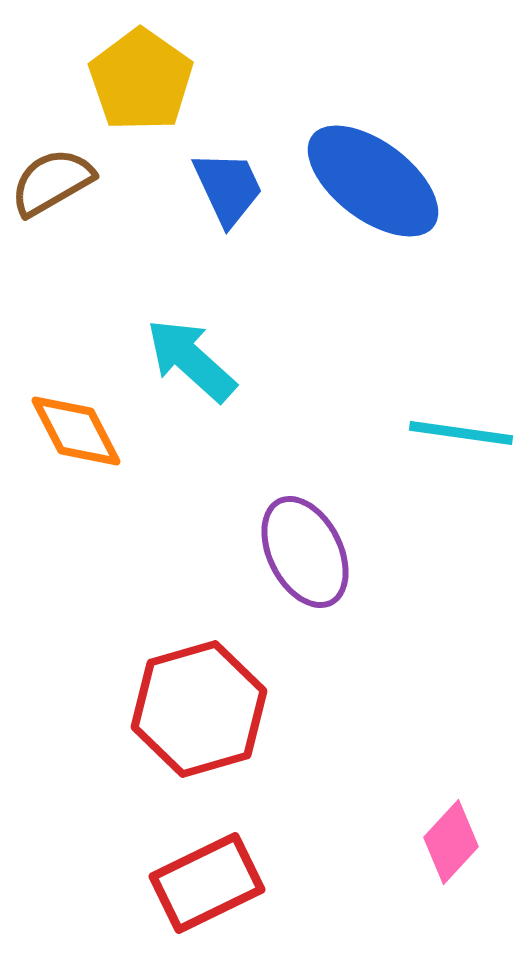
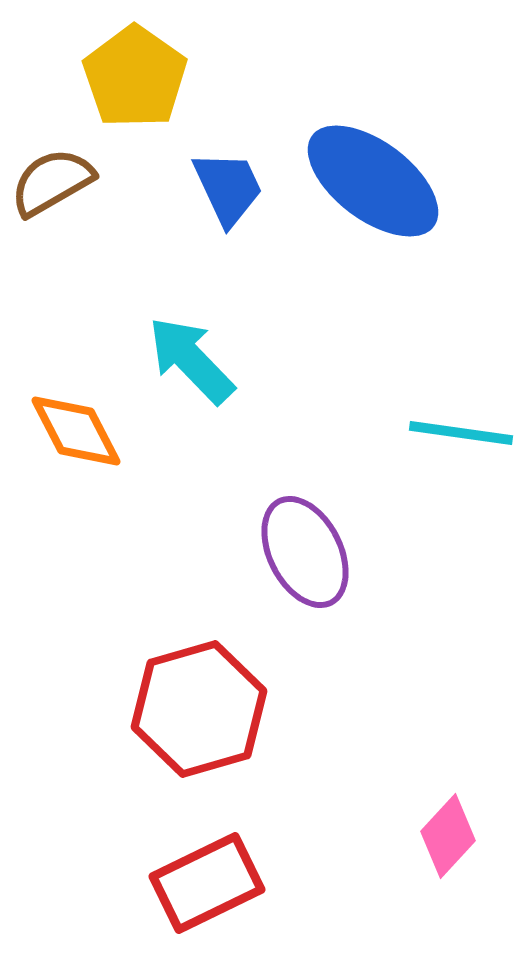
yellow pentagon: moved 6 px left, 3 px up
cyan arrow: rotated 4 degrees clockwise
pink diamond: moved 3 px left, 6 px up
